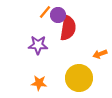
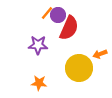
orange line: moved 2 px right, 1 px down
red semicircle: moved 1 px right; rotated 15 degrees clockwise
yellow circle: moved 10 px up
